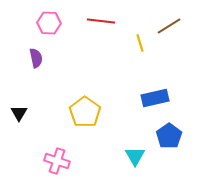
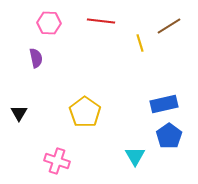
blue rectangle: moved 9 px right, 6 px down
